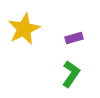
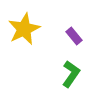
purple rectangle: moved 2 px up; rotated 66 degrees clockwise
